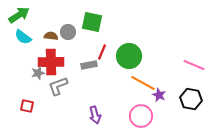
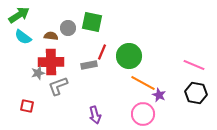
gray circle: moved 4 px up
black hexagon: moved 5 px right, 6 px up
pink circle: moved 2 px right, 2 px up
